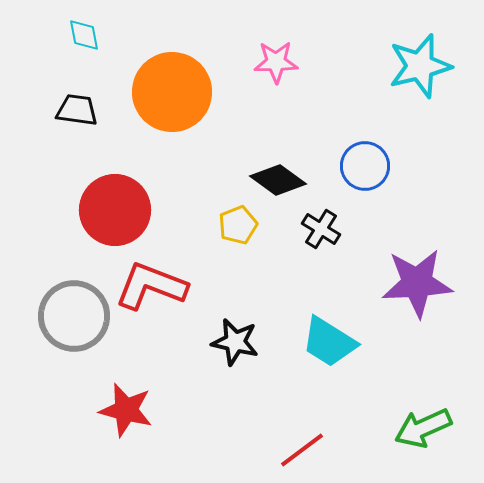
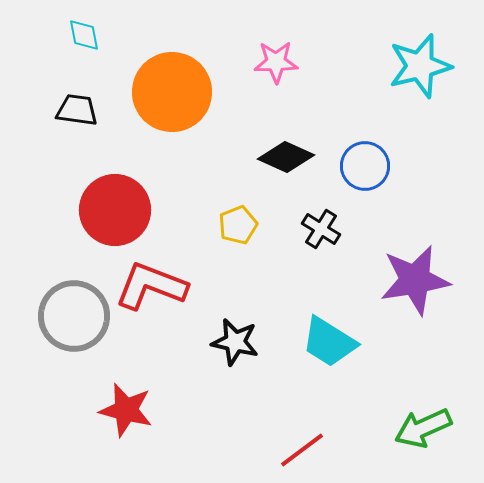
black diamond: moved 8 px right, 23 px up; rotated 12 degrees counterclockwise
purple star: moved 2 px left, 3 px up; rotated 6 degrees counterclockwise
